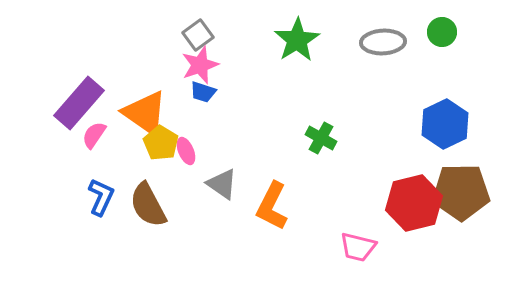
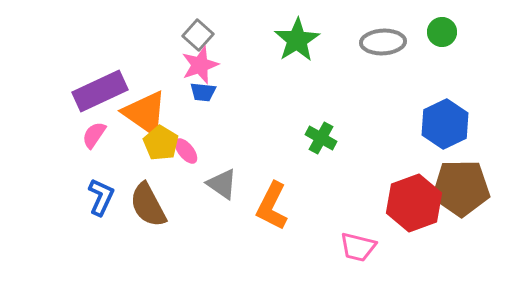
gray square: rotated 12 degrees counterclockwise
blue trapezoid: rotated 12 degrees counterclockwise
purple rectangle: moved 21 px right, 12 px up; rotated 24 degrees clockwise
pink ellipse: rotated 16 degrees counterclockwise
brown pentagon: moved 4 px up
red hexagon: rotated 6 degrees counterclockwise
